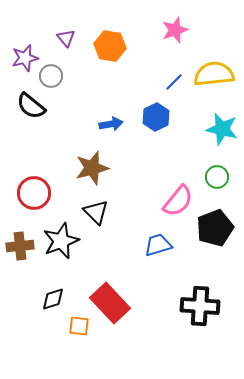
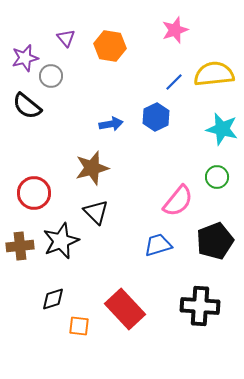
black semicircle: moved 4 px left
black pentagon: moved 13 px down
red rectangle: moved 15 px right, 6 px down
